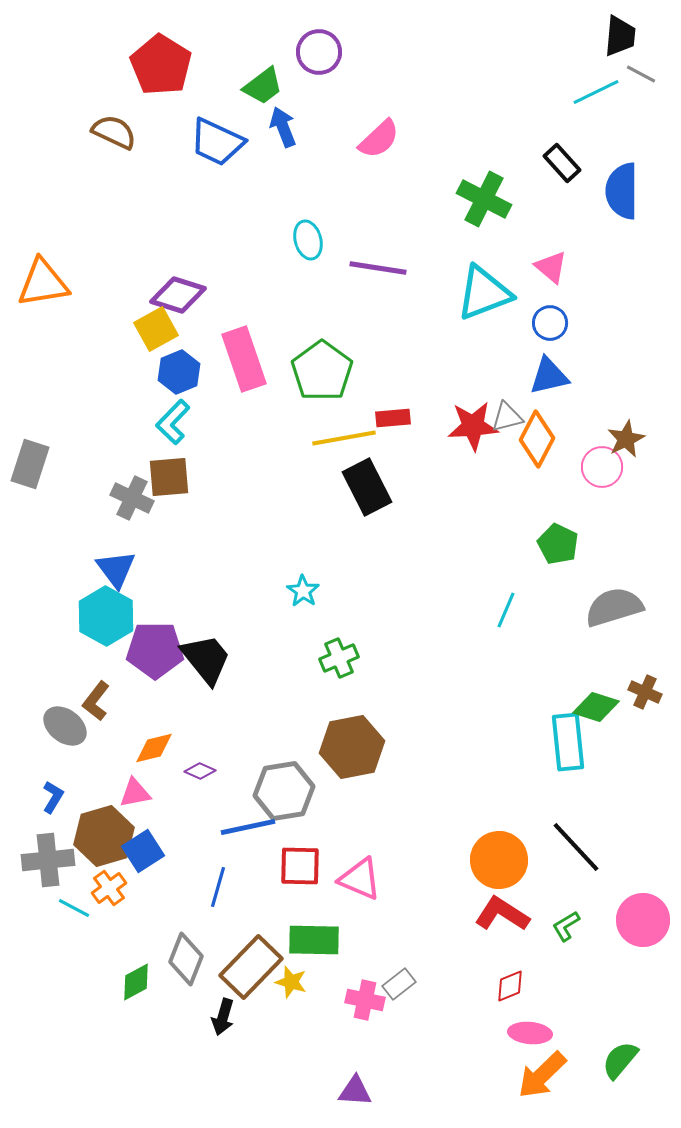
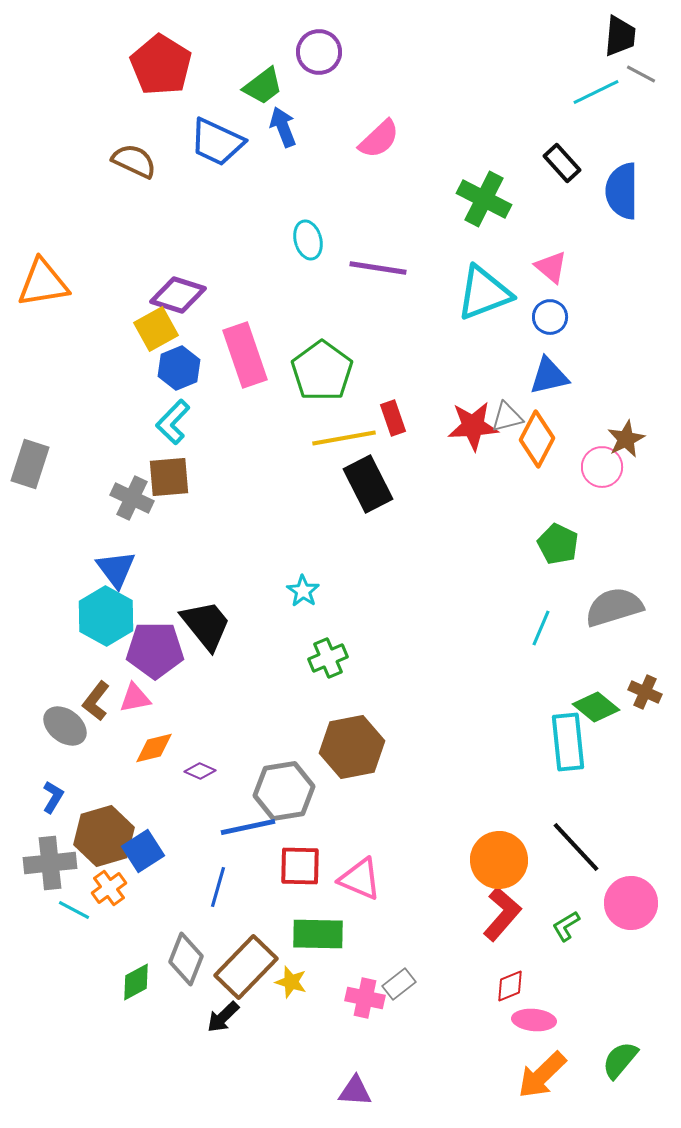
brown semicircle at (114, 132): moved 20 px right, 29 px down
blue circle at (550, 323): moved 6 px up
pink rectangle at (244, 359): moved 1 px right, 4 px up
blue hexagon at (179, 372): moved 4 px up
red rectangle at (393, 418): rotated 76 degrees clockwise
black rectangle at (367, 487): moved 1 px right, 3 px up
cyan line at (506, 610): moved 35 px right, 18 px down
green cross at (339, 658): moved 11 px left
black trapezoid at (206, 659): moved 34 px up
green diamond at (596, 707): rotated 21 degrees clockwise
pink triangle at (135, 793): moved 95 px up
gray cross at (48, 860): moved 2 px right, 3 px down
cyan line at (74, 908): moved 2 px down
red L-shape at (502, 914): rotated 98 degrees clockwise
pink circle at (643, 920): moved 12 px left, 17 px up
green rectangle at (314, 940): moved 4 px right, 6 px up
brown rectangle at (251, 967): moved 5 px left
pink cross at (365, 1000): moved 2 px up
black arrow at (223, 1017): rotated 30 degrees clockwise
pink ellipse at (530, 1033): moved 4 px right, 13 px up
